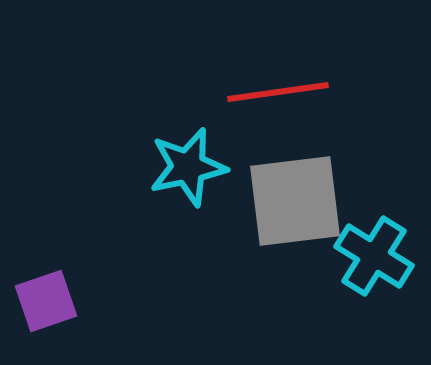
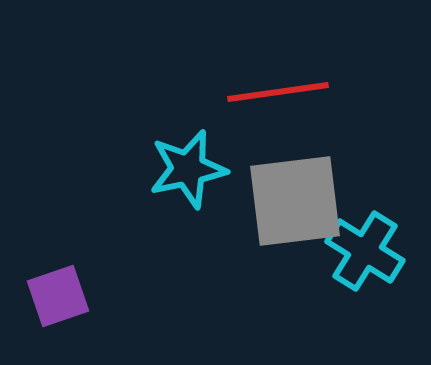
cyan star: moved 2 px down
cyan cross: moved 9 px left, 5 px up
purple square: moved 12 px right, 5 px up
